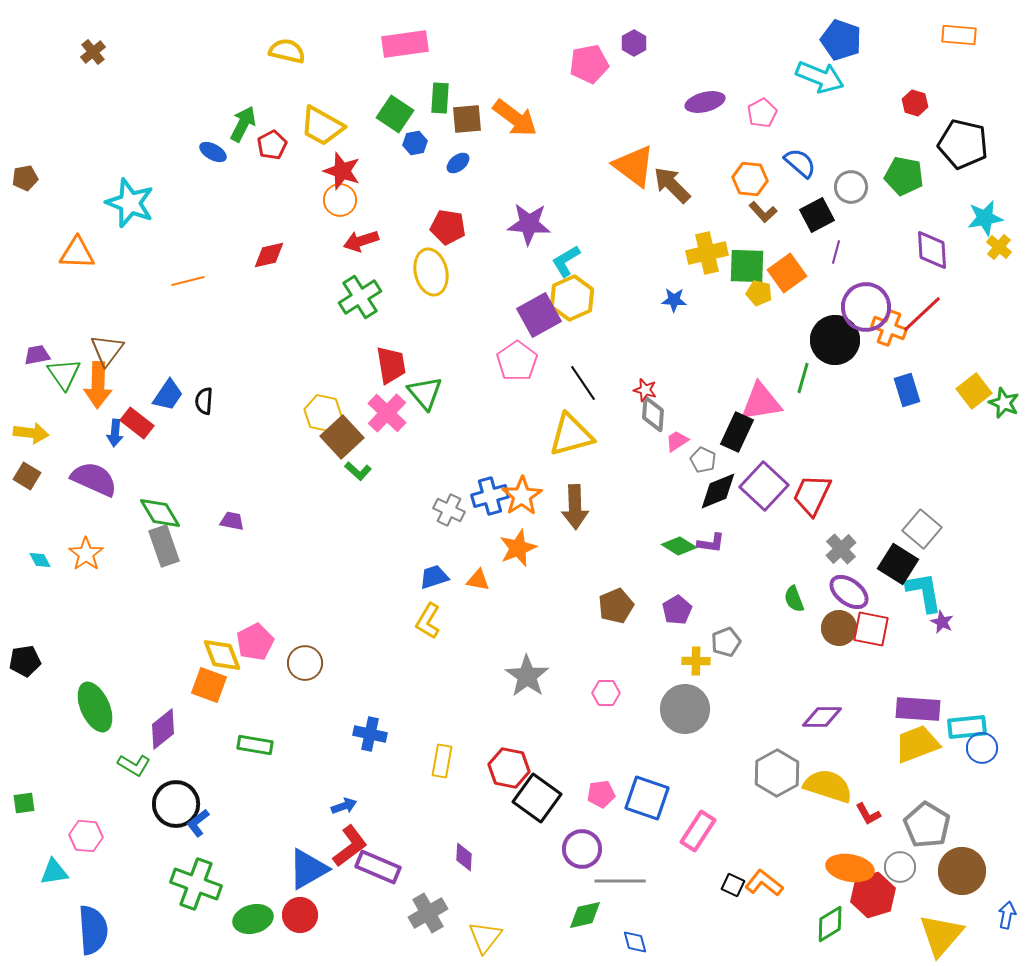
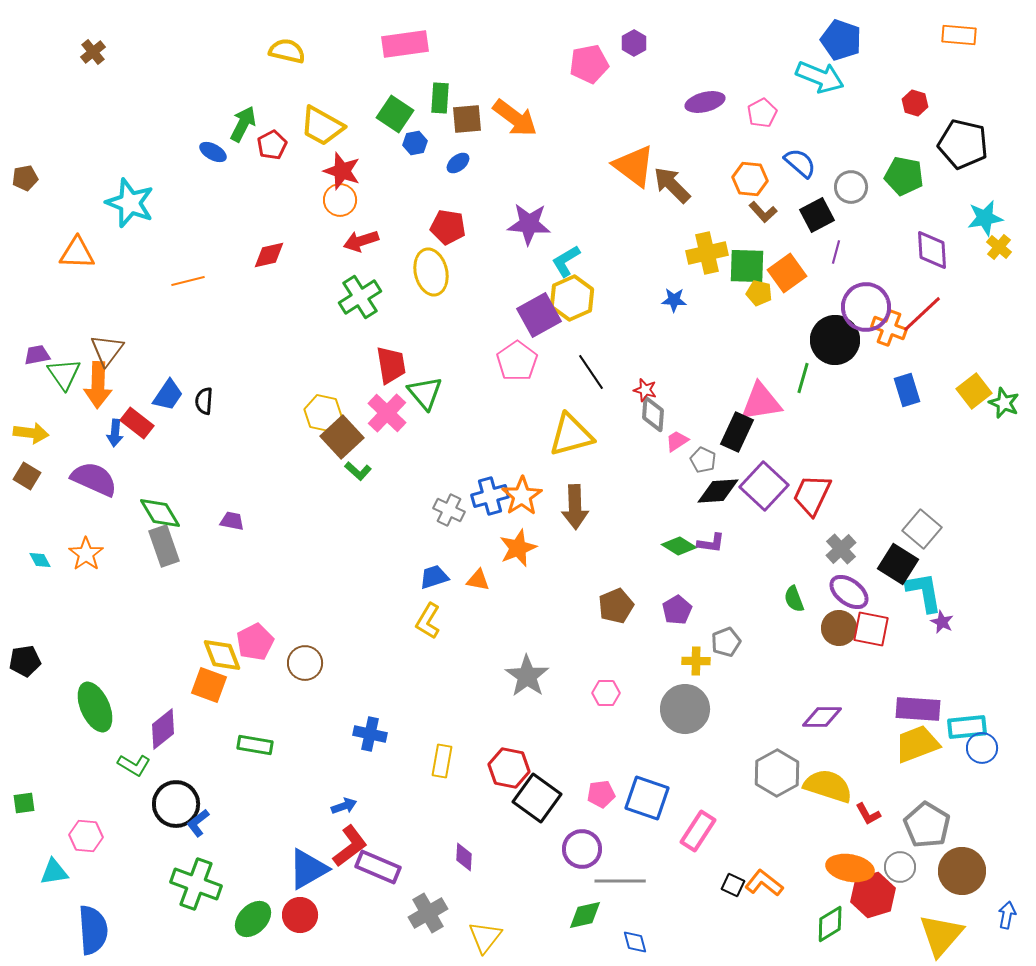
black line at (583, 383): moved 8 px right, 11 px up
black diamond at (718, 491): rotated 18 degrees clockwise
green ellipse at (253, 919): rotated 30 degrees counterclockwise
